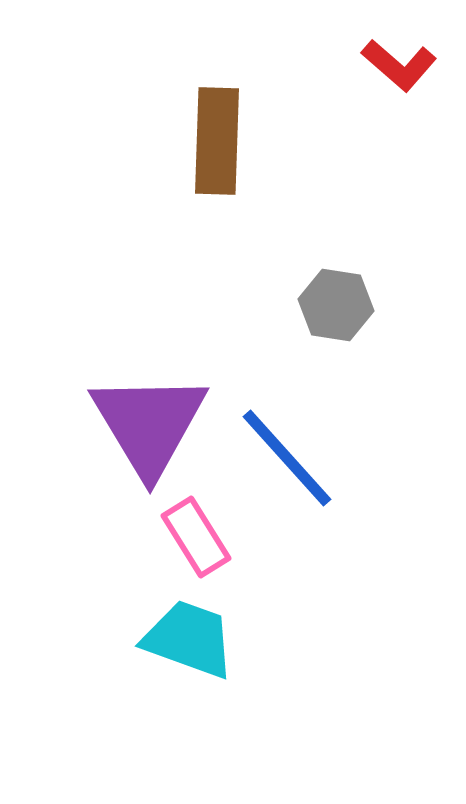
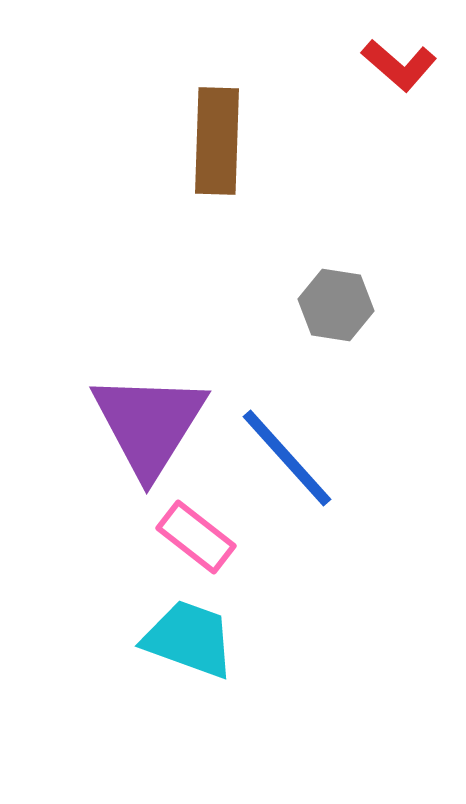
purple triangle: rotated 3 degrees clockwise
pink rectangle: rotated 20 degrees counterclockwise
